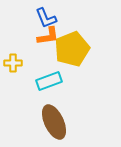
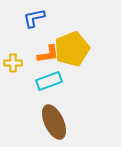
blue L-shape: moved 12 px left; rotated 100 degrees clockwise
orange L-shape: moved 18 px down
